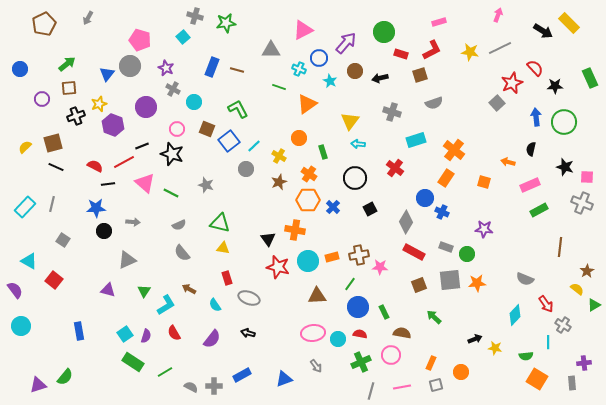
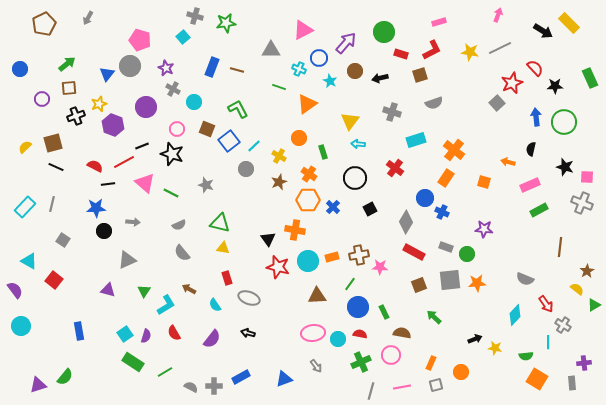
blue rectangle at (242, 375): moved 1 px left, 2 px down
